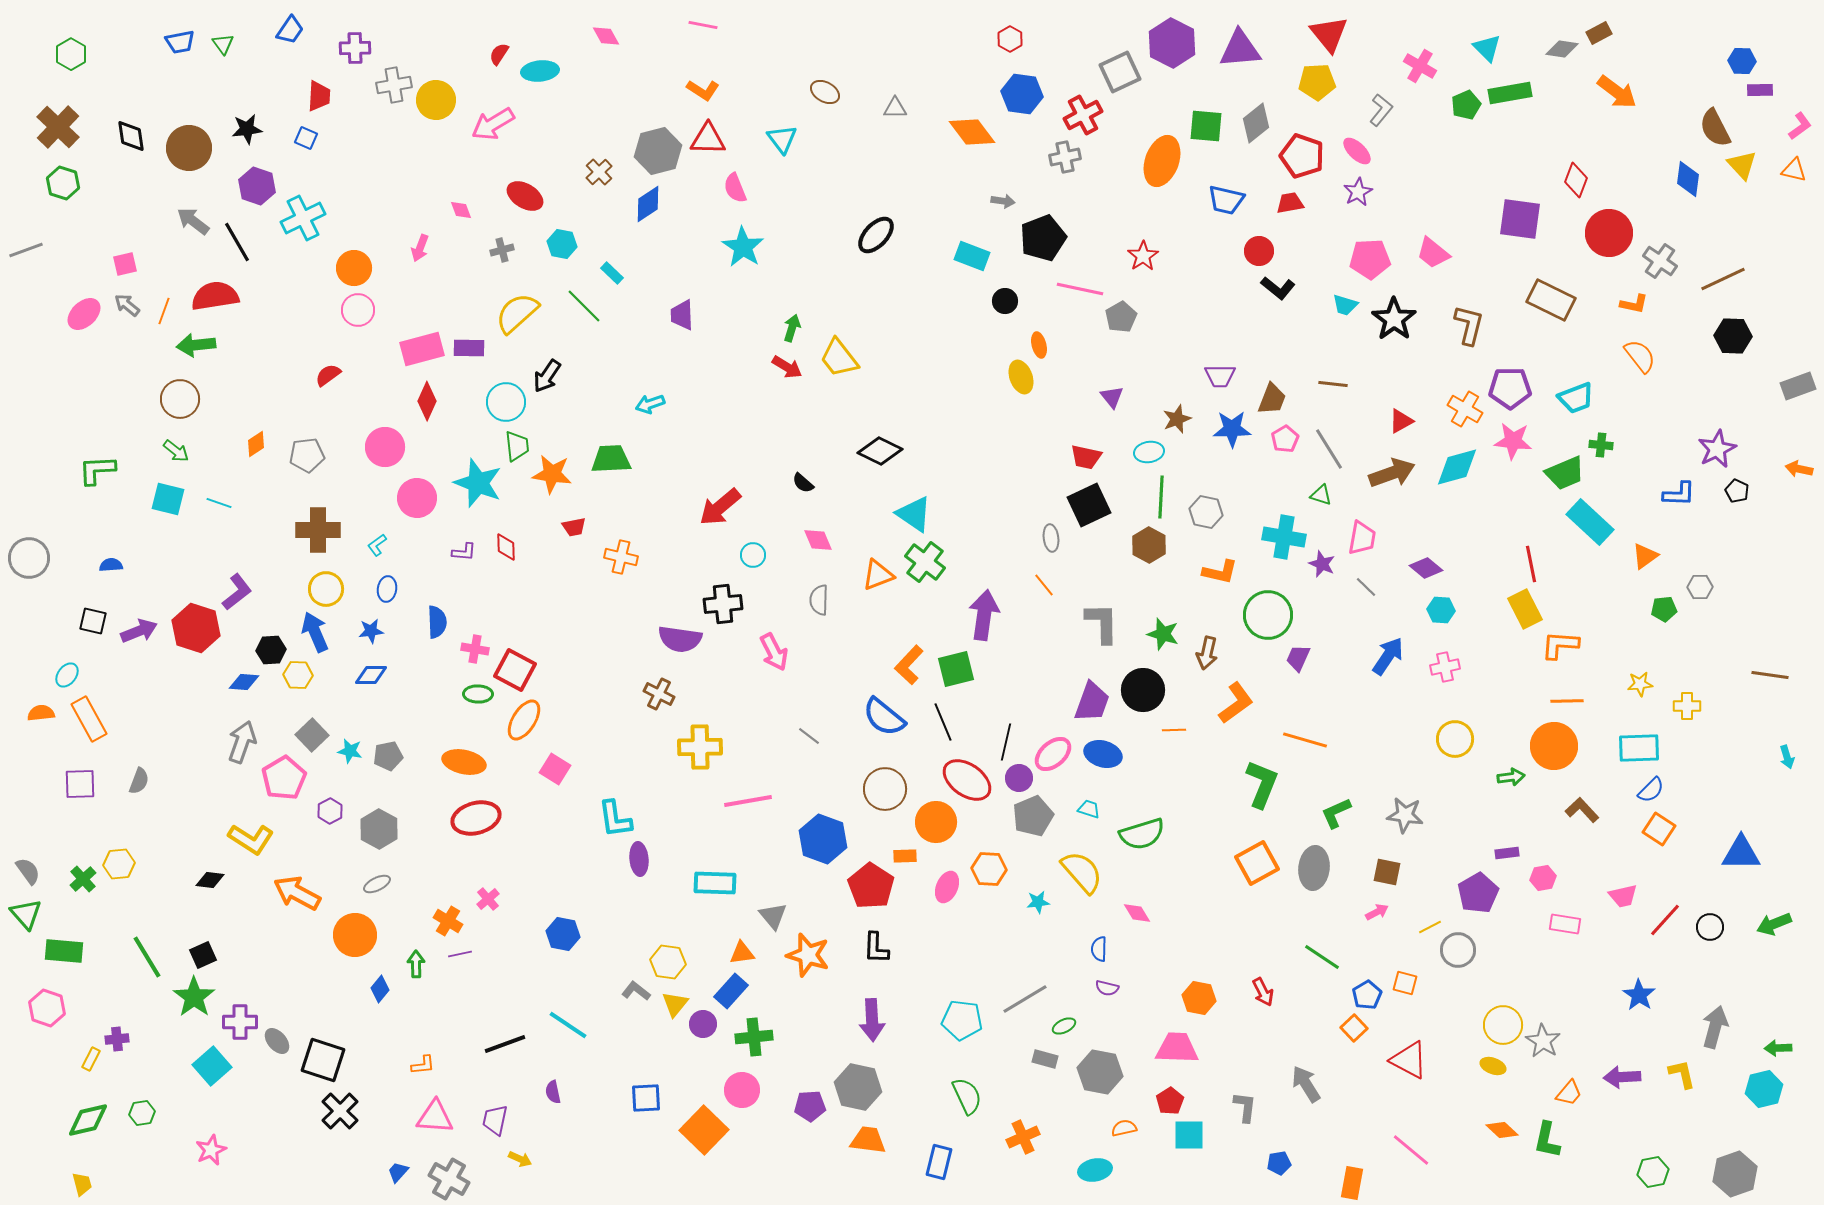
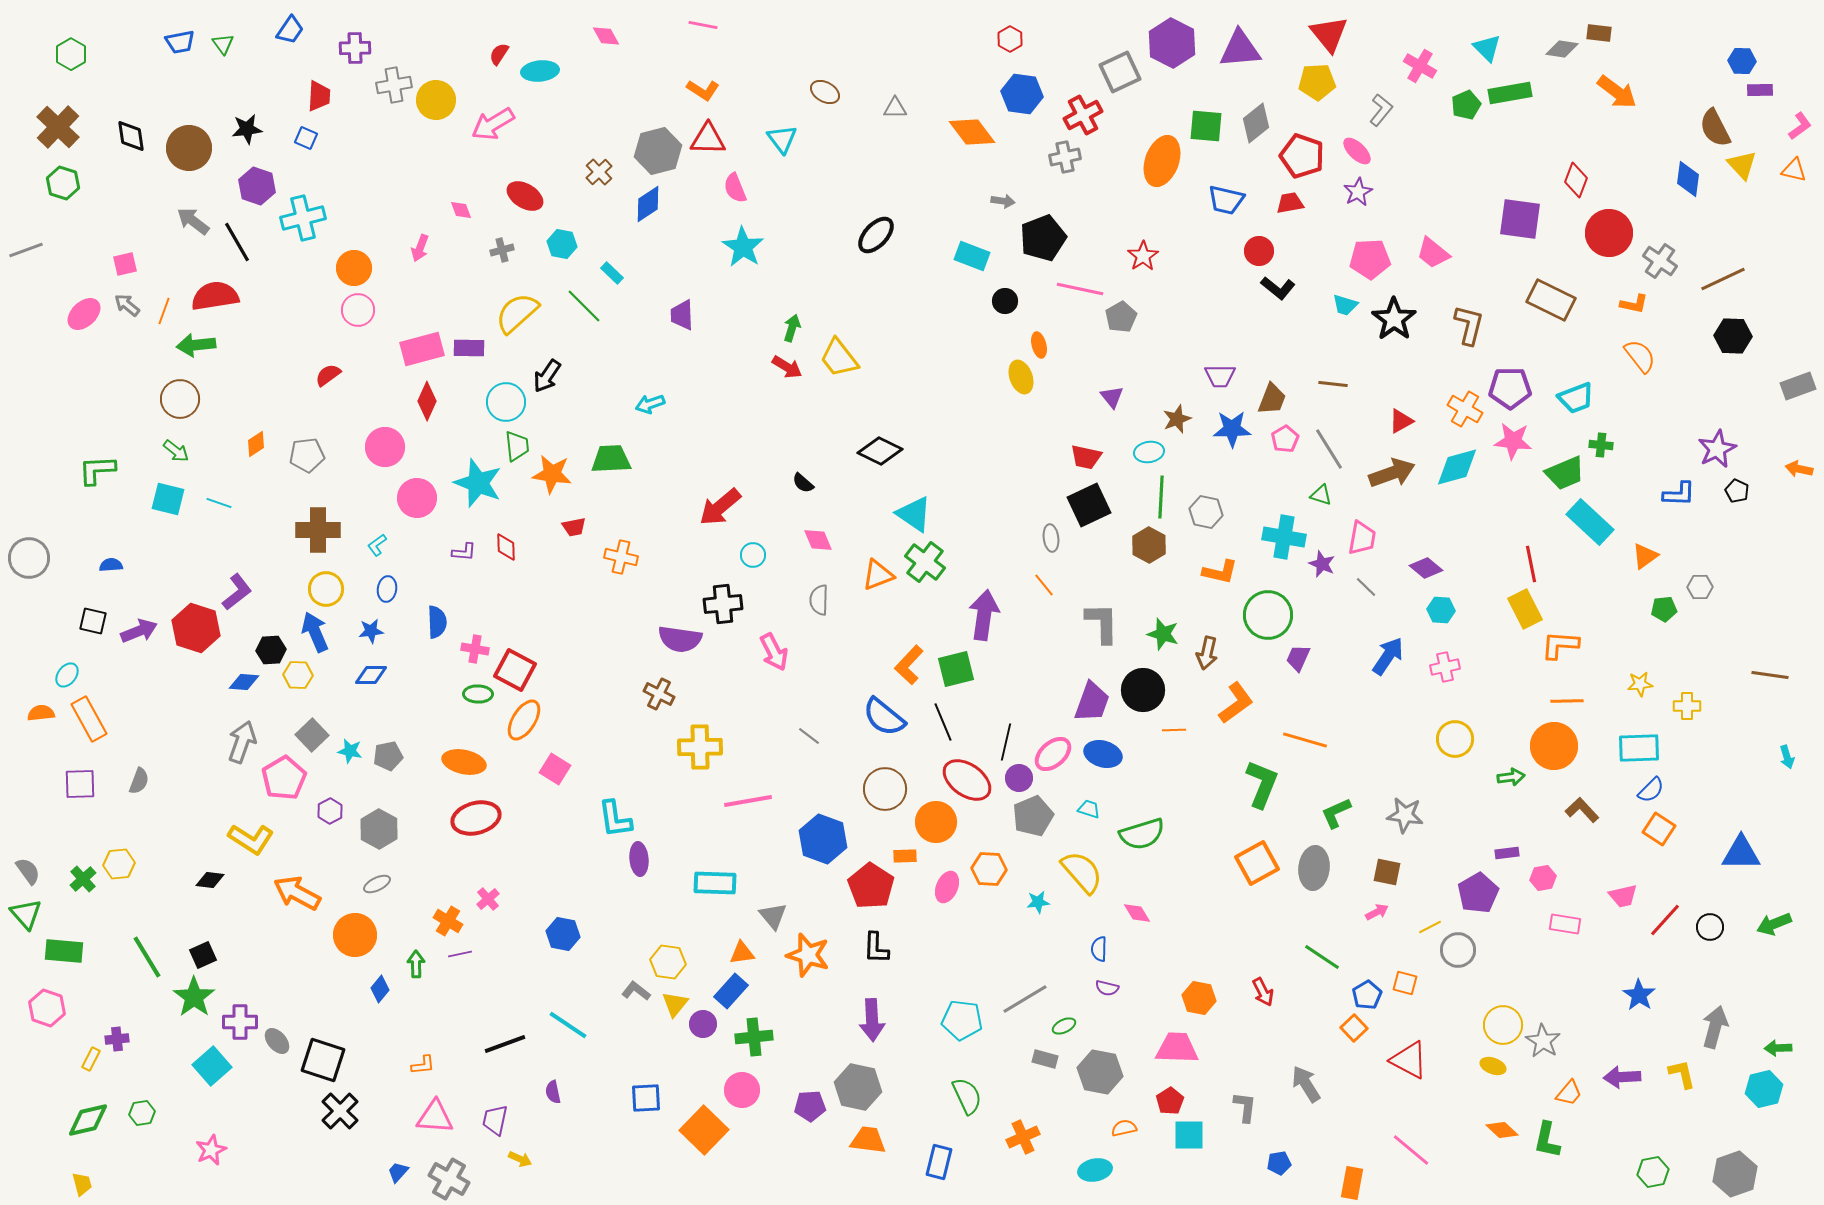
brown rectangle at (1599, 33): rotated 35 degrees clockwise
cyan cross at (303, 218): rotated 12 degrees clockwise
